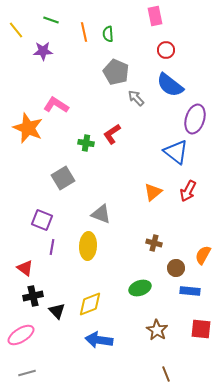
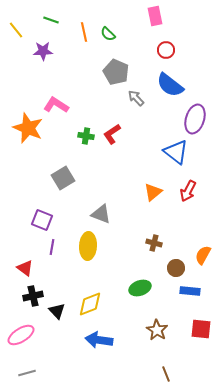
green semicircle: rotated 42 degrees counterclockwise
green cross: moved 7 px up
